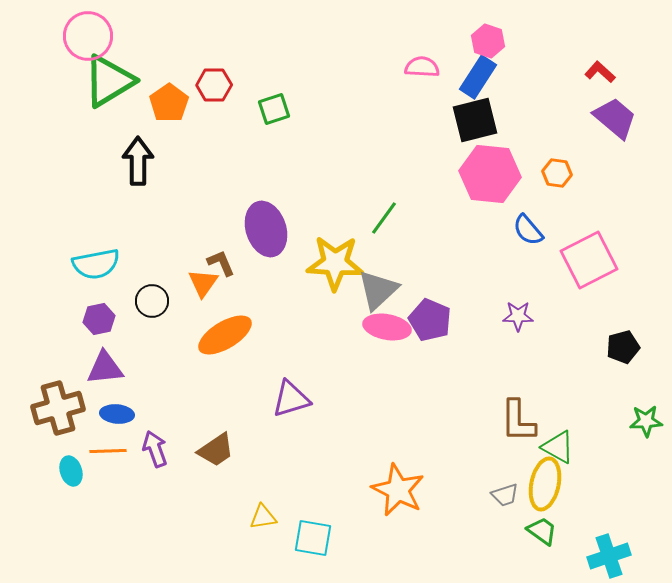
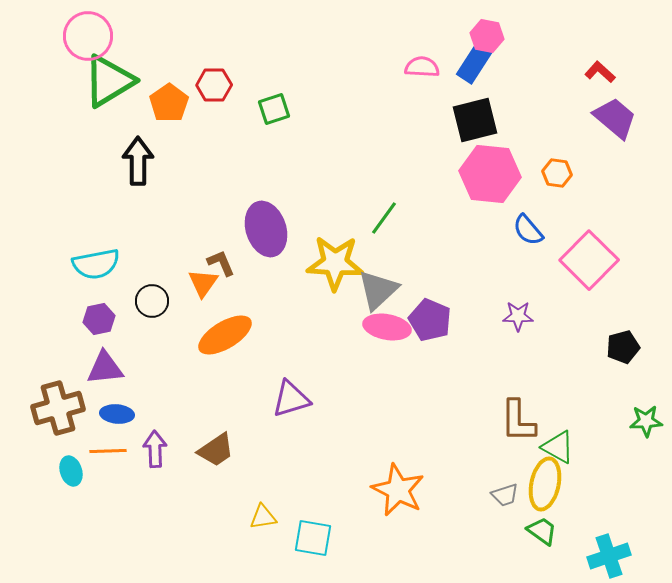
pink hexagon at (488, 41): moved 1 px left, 5 px up; rotated 8 degrees counterclockwise
blue rectangle at (478, 77): moved 3 px left, 15 px up
pink square at (589, 260): rotated 18 degrees counterclockwise
purple arrow at (155, 449): rotated 18 degrees clockwise
